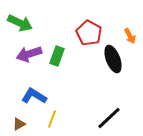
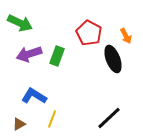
orange arrow: moved 4 px left
